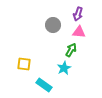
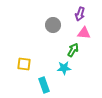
purple arrow: moved 2 px right
pink triangle: moved 5 px right, 1 px down
green arrow: moved 2 px right
cyan star: rotated 24 degrees clockwise
cyan rectangle: rotated 35 degrees clockwise
